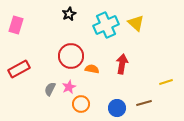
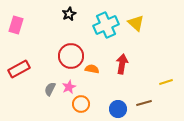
blue circle: moved 1 px right, 1 px down
